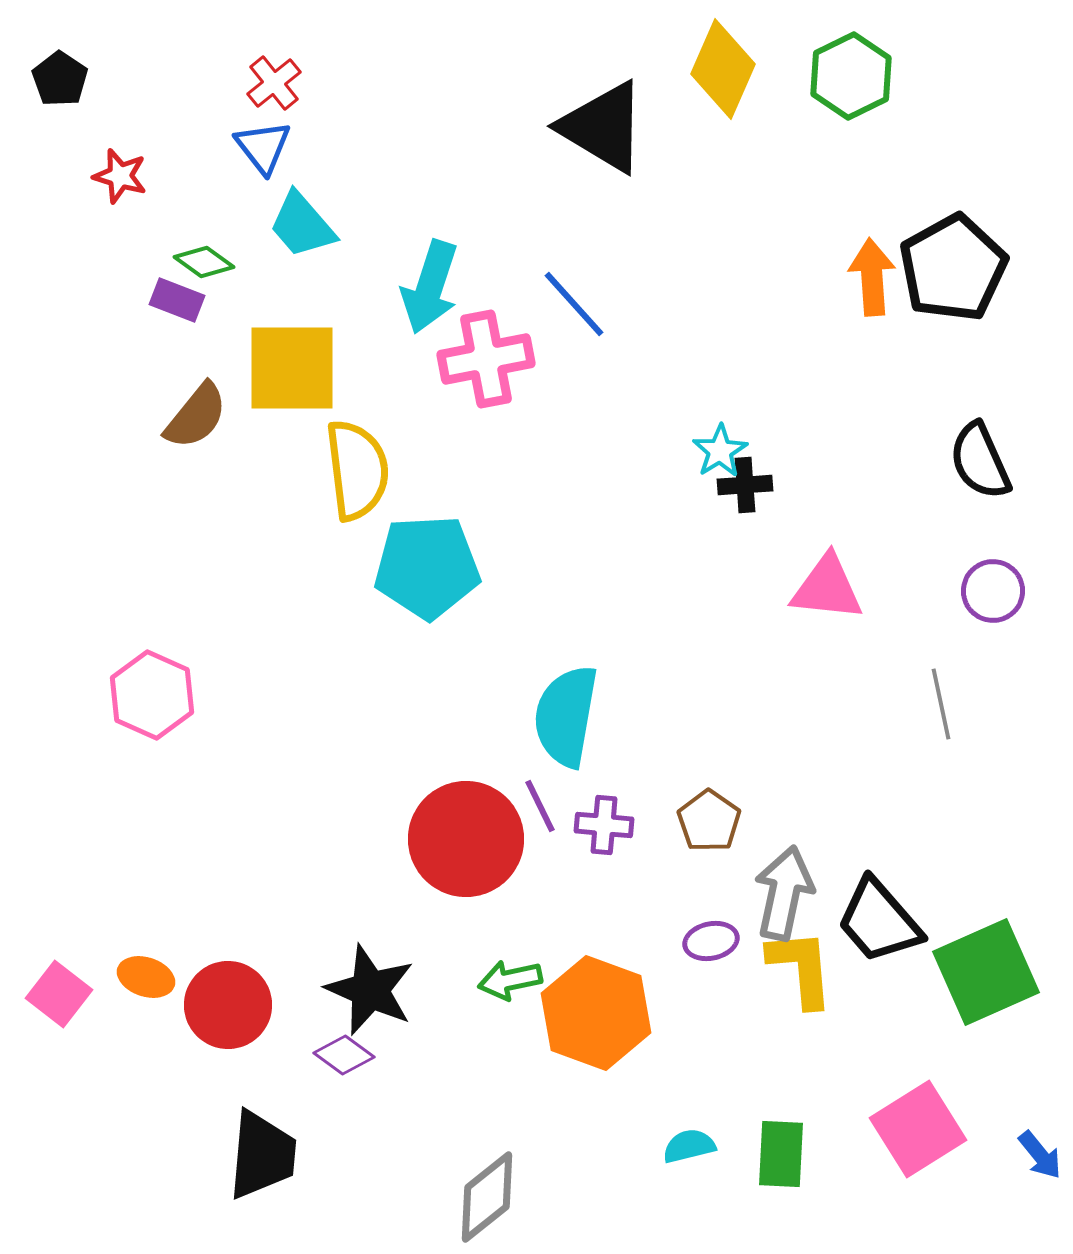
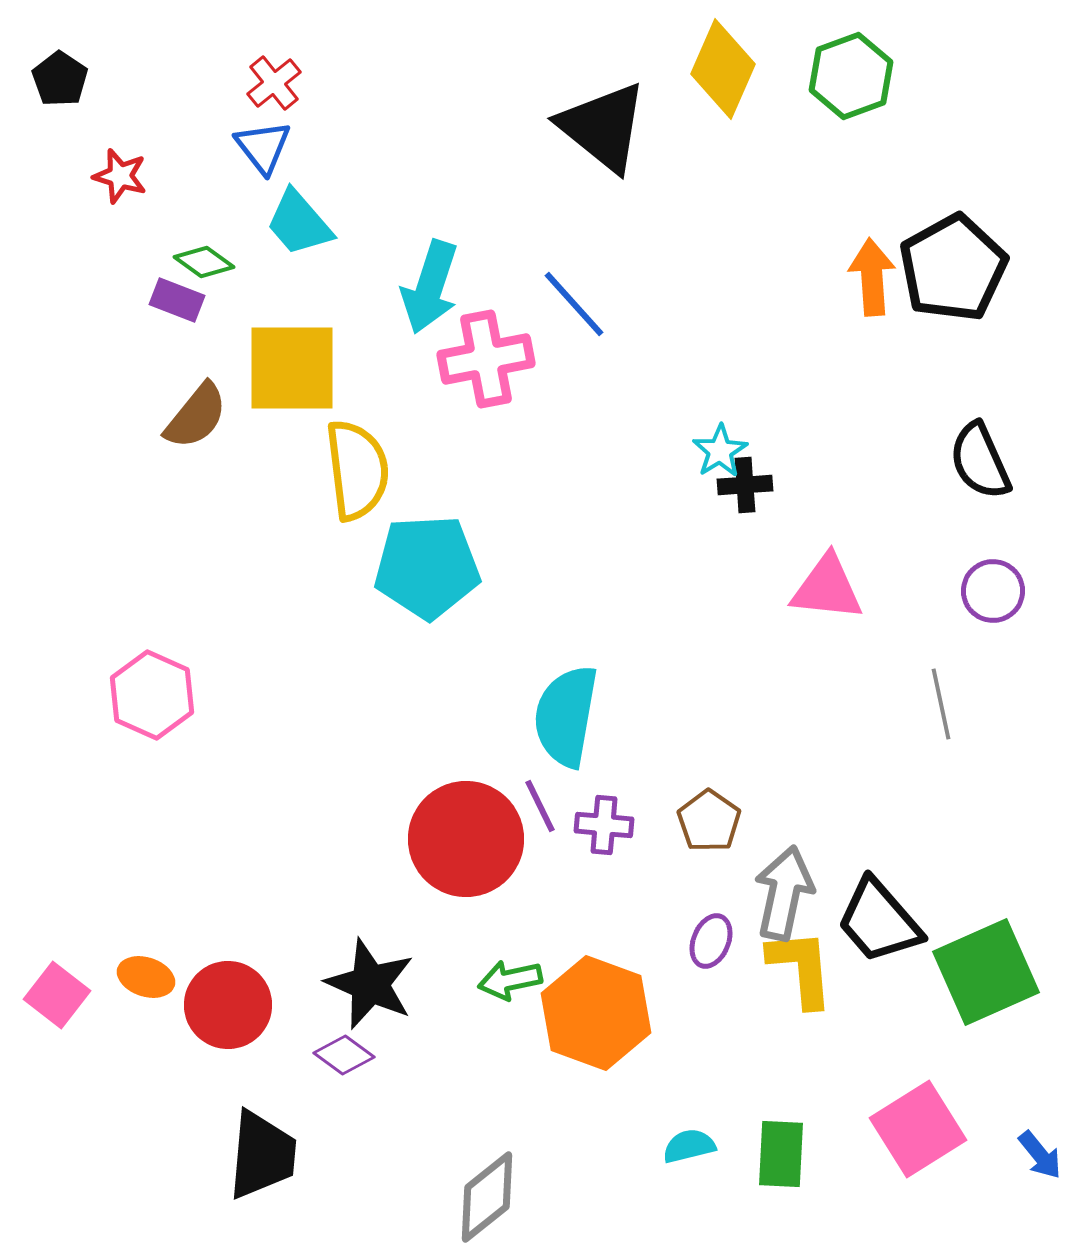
green hexagon at (851, 76): rotated 6 degrees clockwise
black triangle at (603, 127): rotated 8 degrees clockwise
cyan trapezoid at (302, 225): moved 3 px left, 2 px up
purple ellipse at (711, 941): rotated 56 degrees counterclockwise
black star at (370, 990): moved 6 px up
pink square at (59, 994): moved 2 px left, 1 px down
